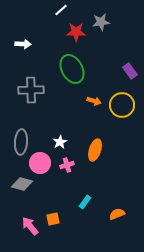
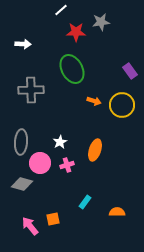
orange semicircle: moved 2 px up; rotated 21 degrees clockwise
